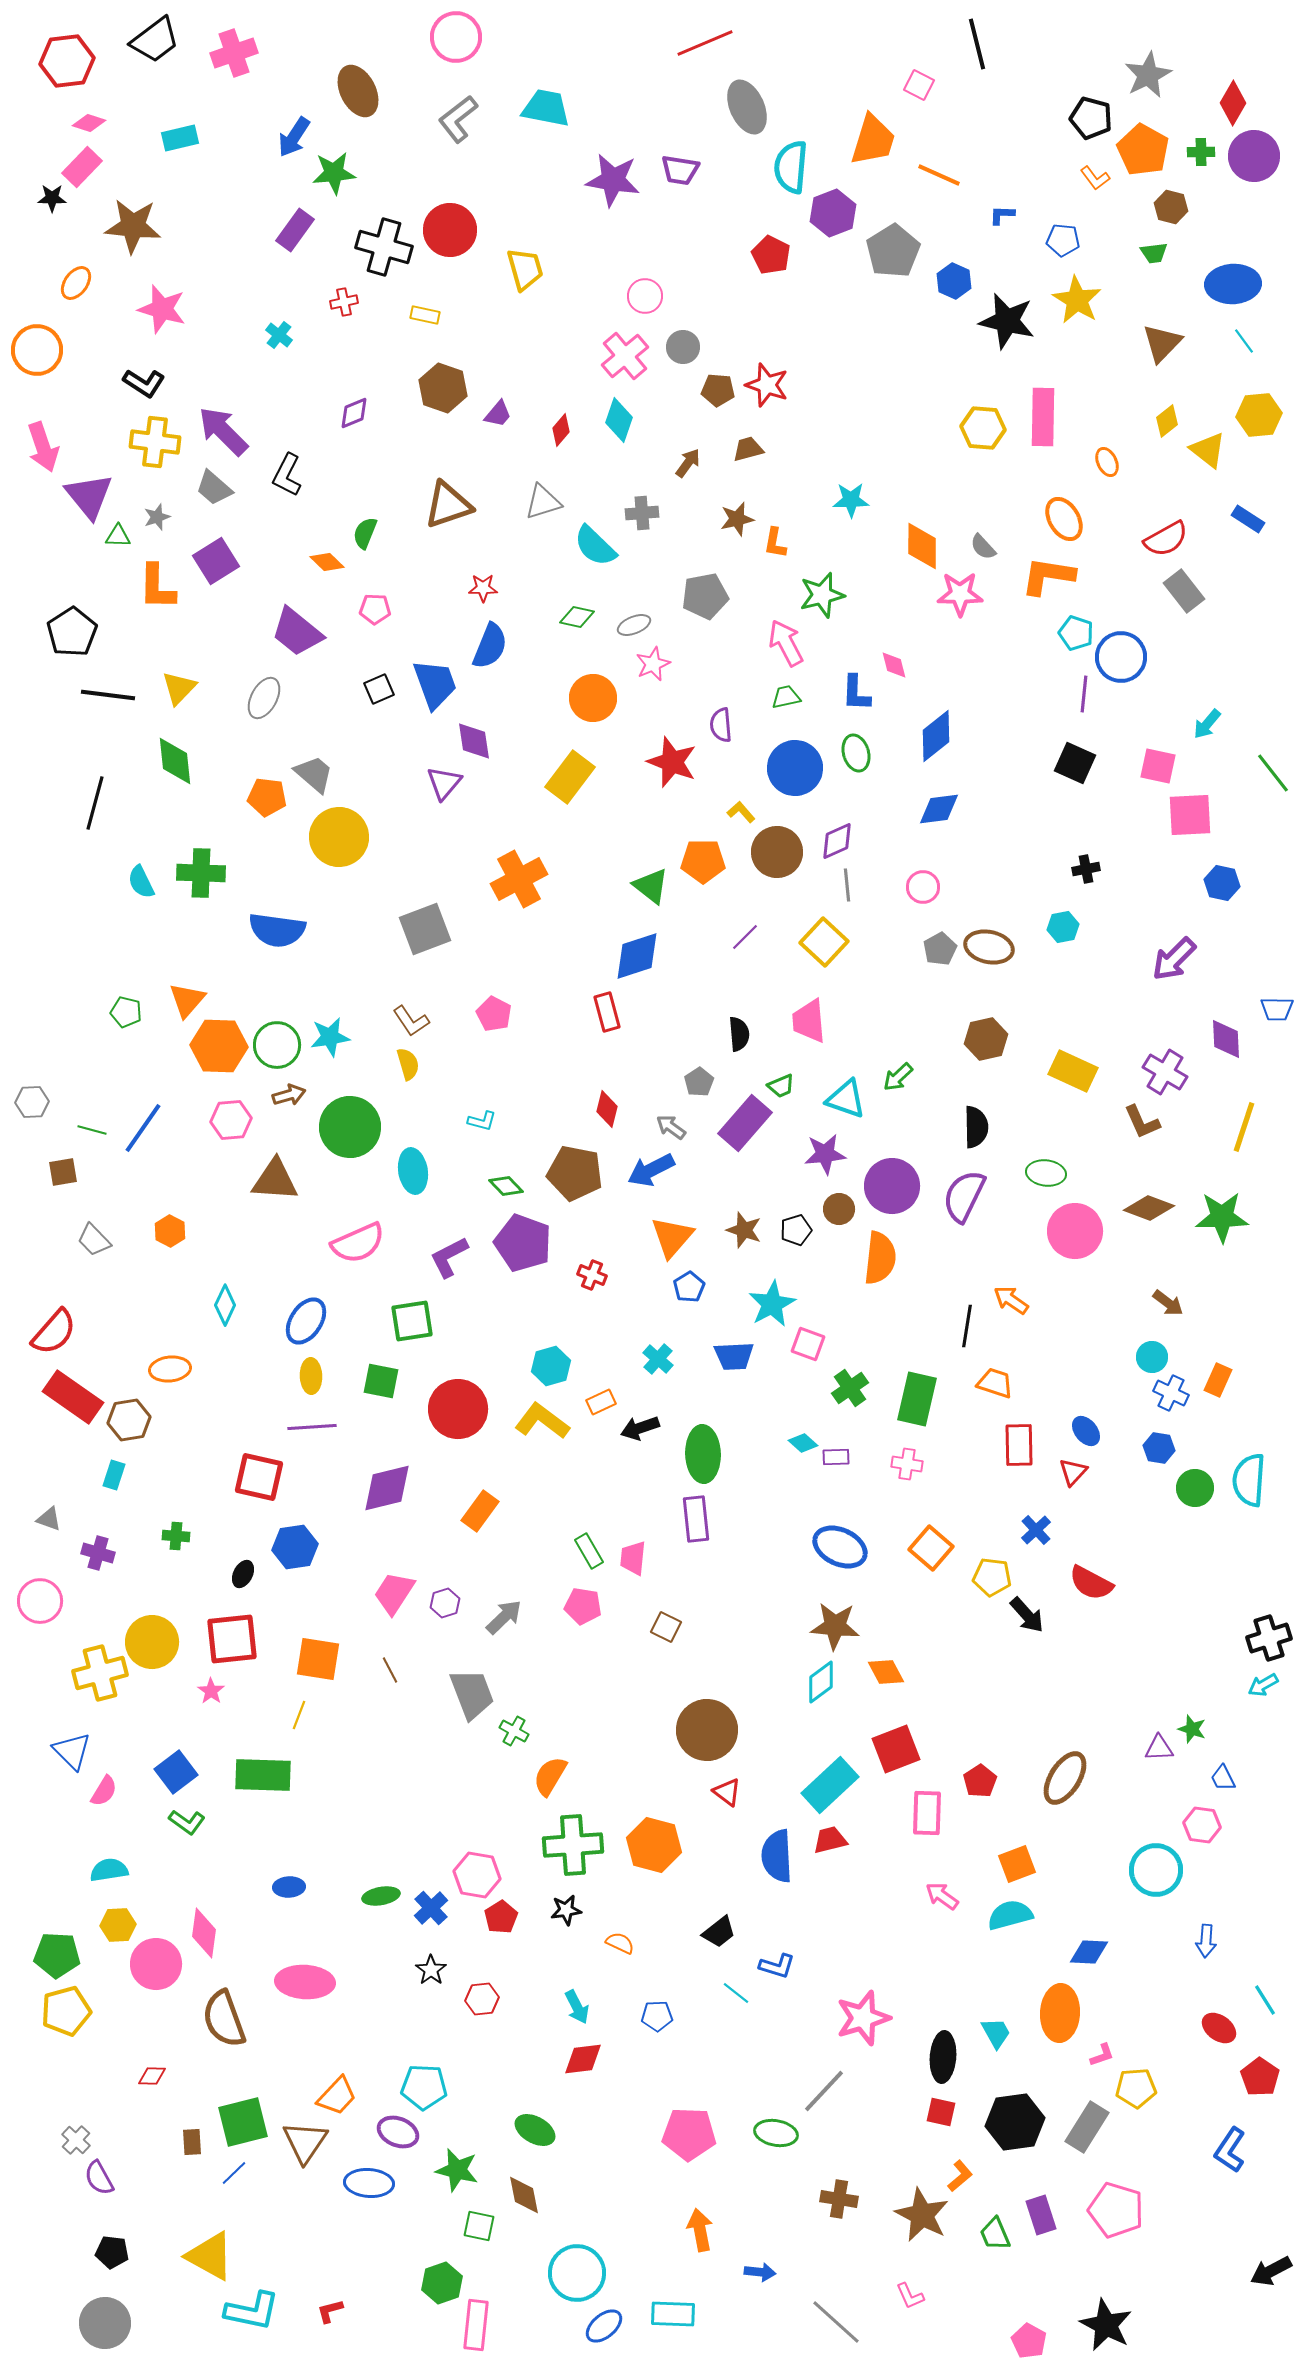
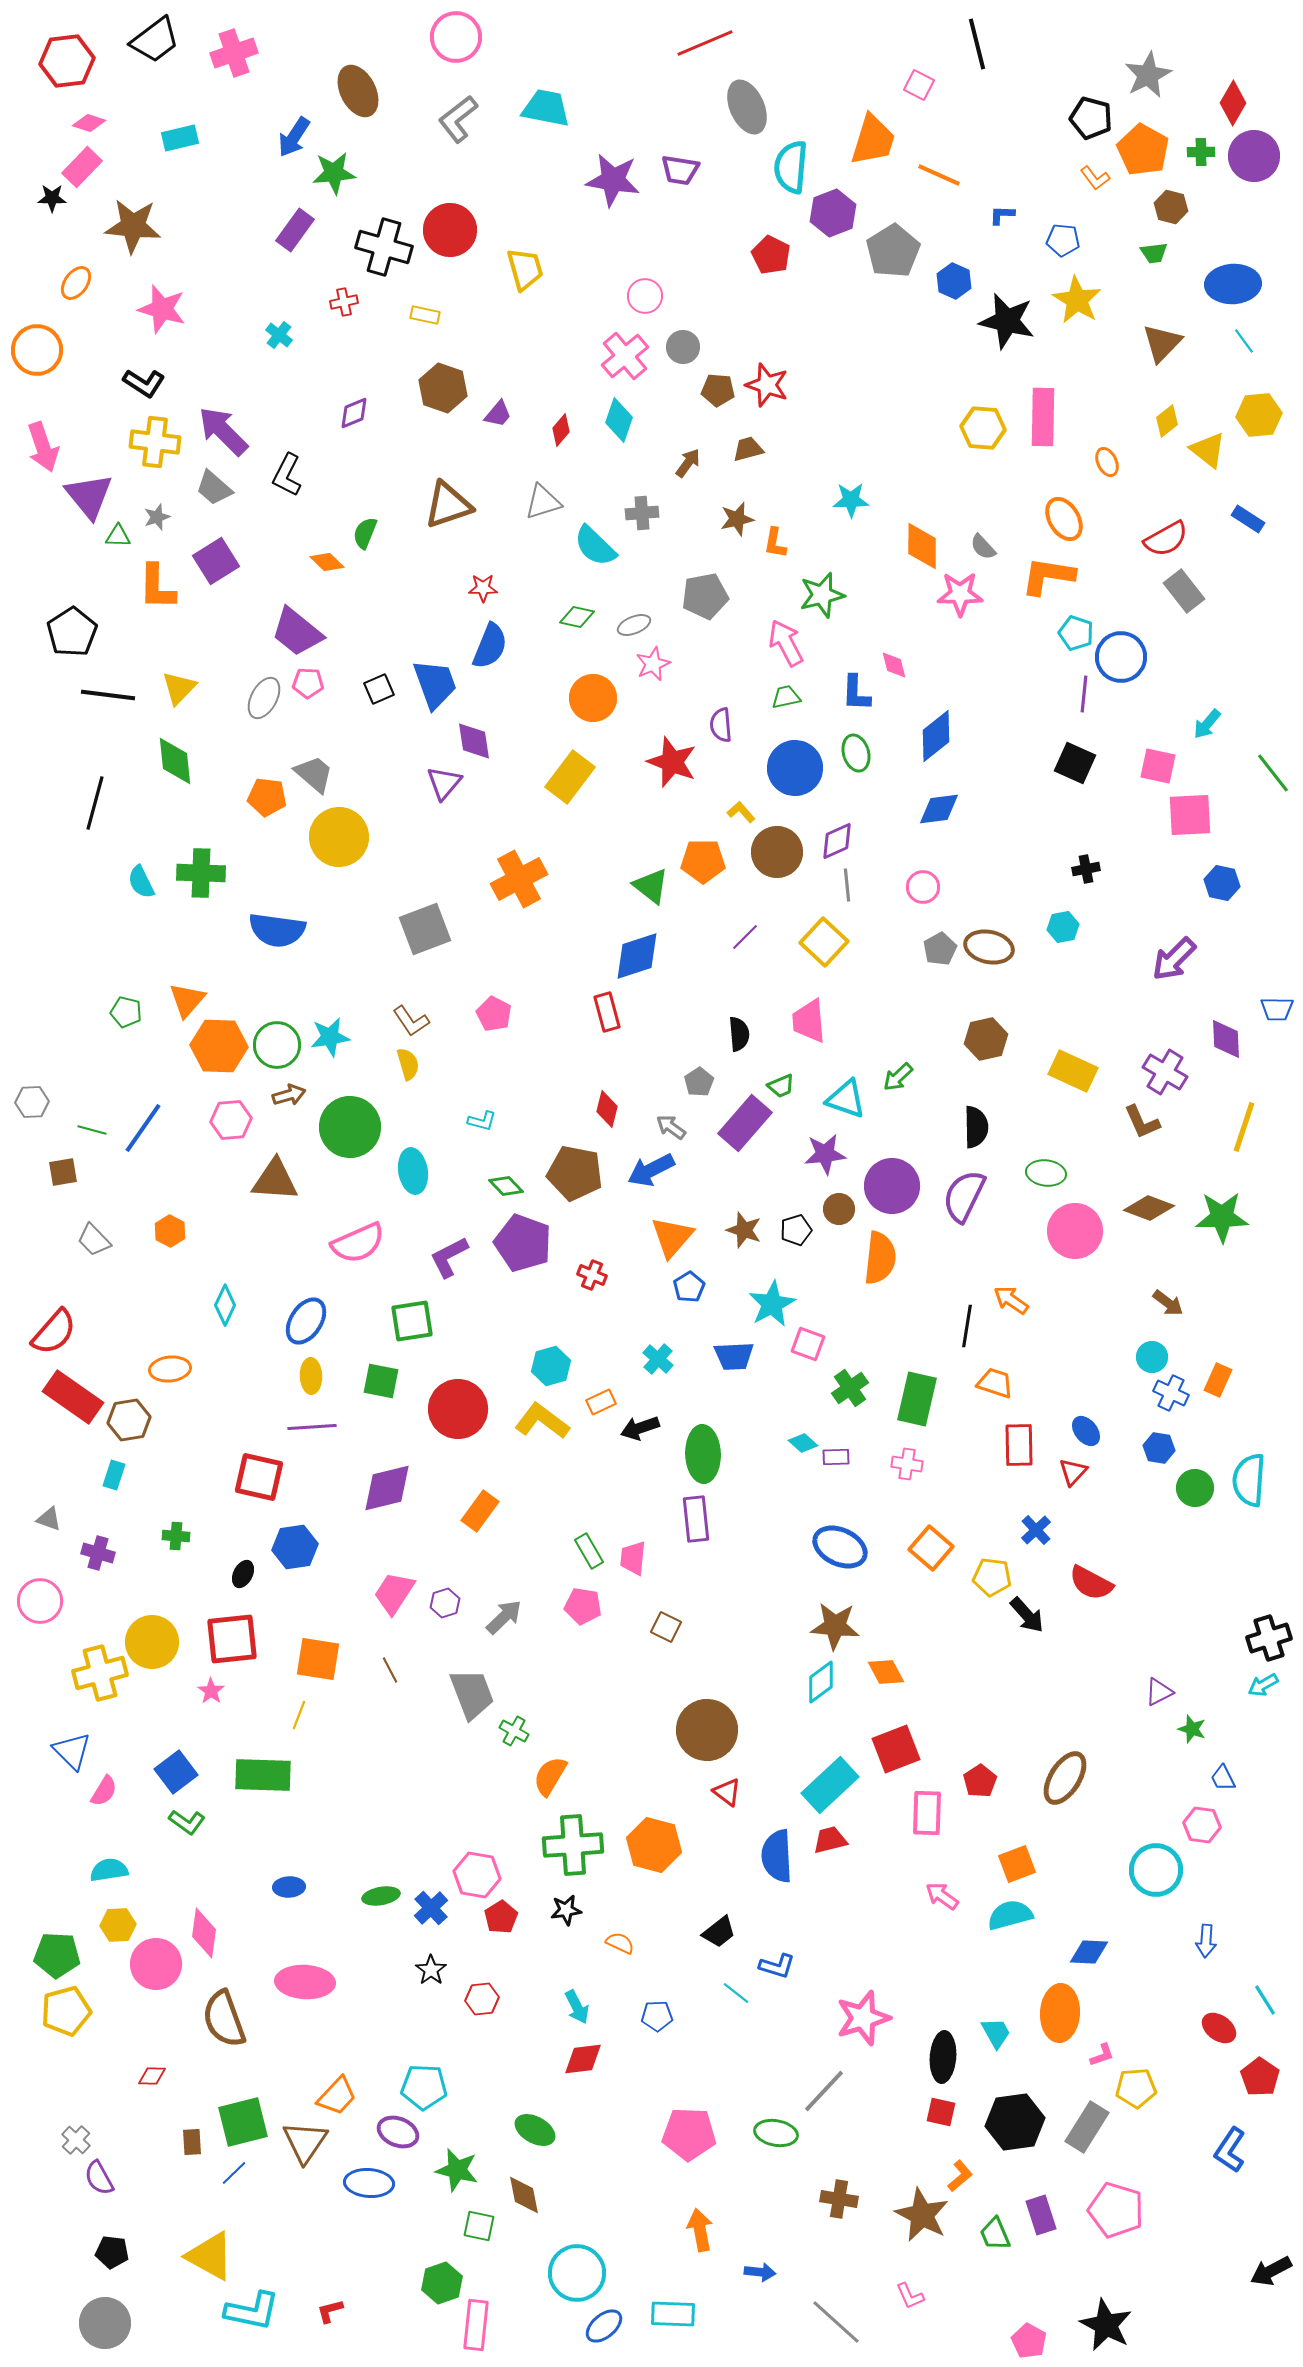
pink pentagon at (375, 609): moved 67 px left, 74 px down
purple triangle at (1159, 1748): moved 56 px up; rotated 24 degrees counterclockwise
